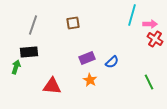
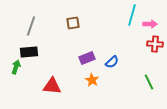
gray line: moved 2 px left, 1 px down
red cross: moved 5 px down; rotated 28 degrees counterclockwise
orange star: moved 2 px right
